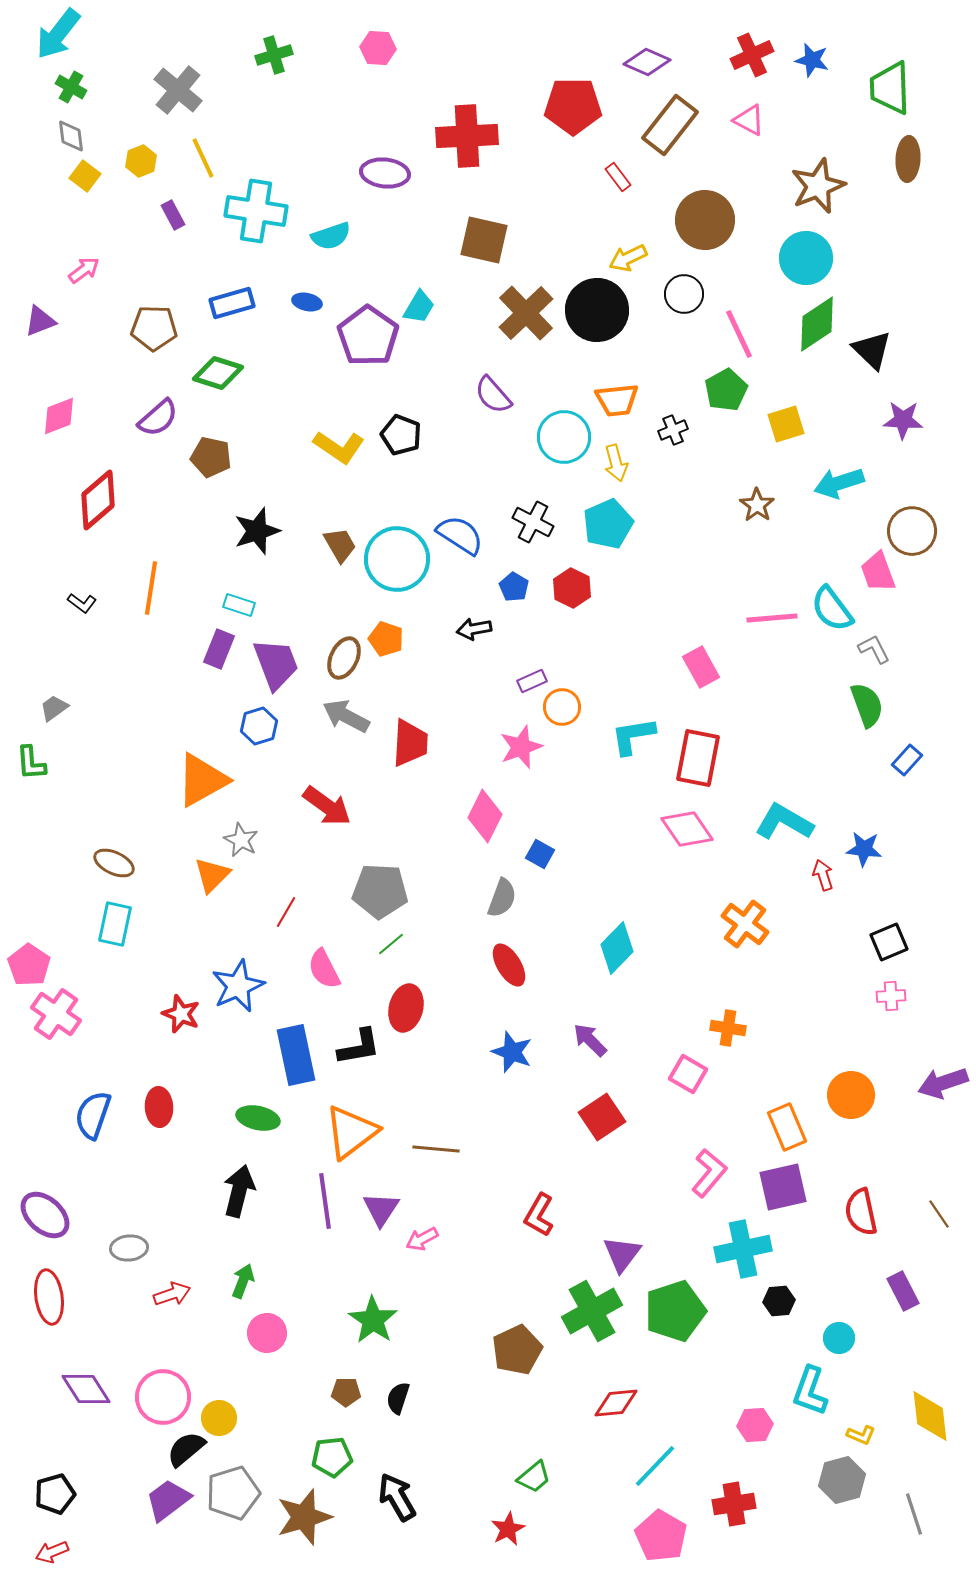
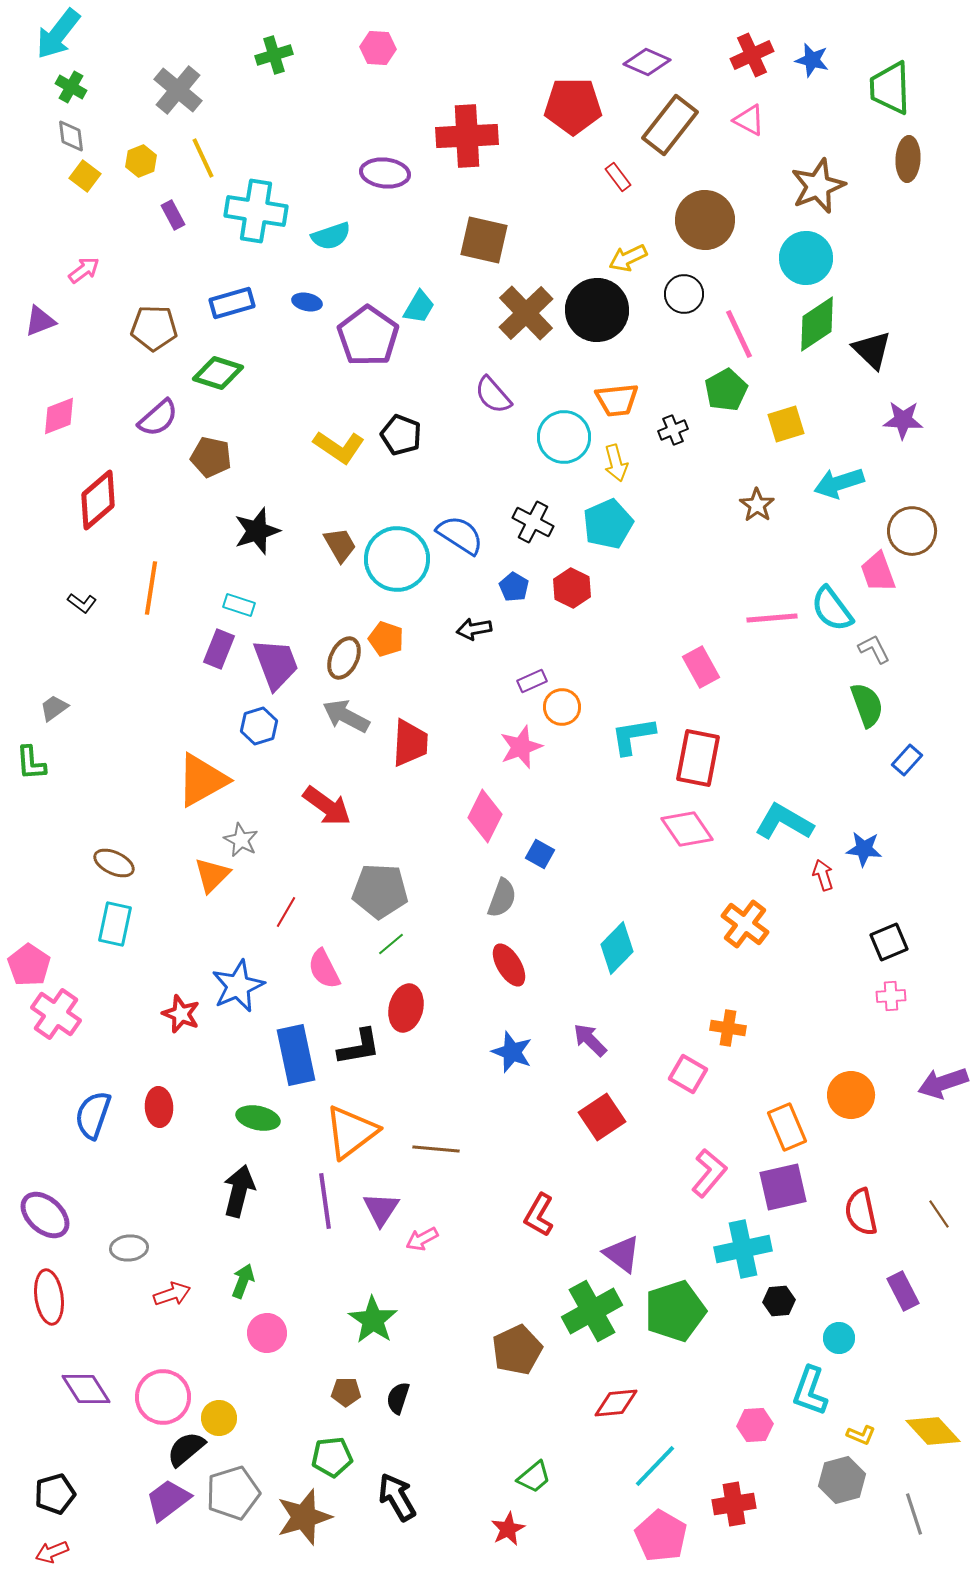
purple triangle at (622, 1254): rotated 30 degrees counterclockwise
yellow diamond at (930, 1416): moved 3 px right, 15 px down; rotated 36 degrees counterclockwise
